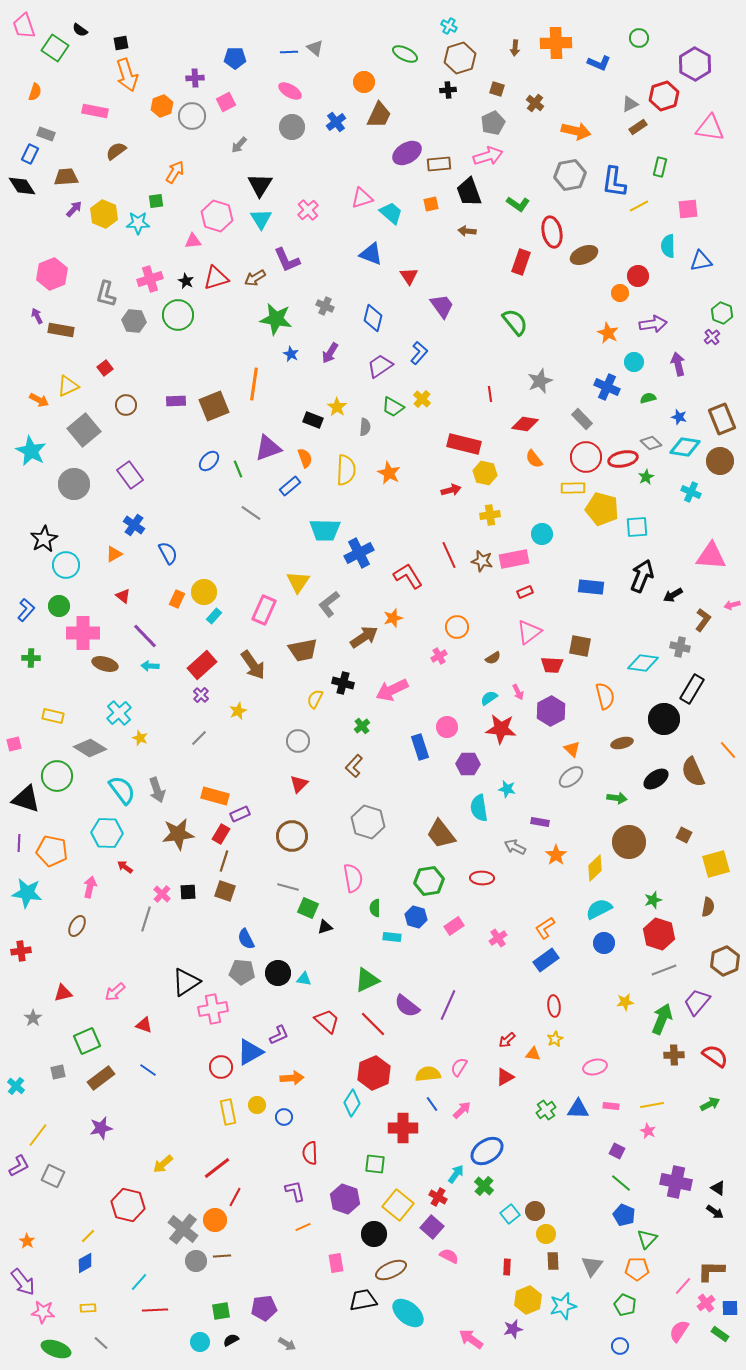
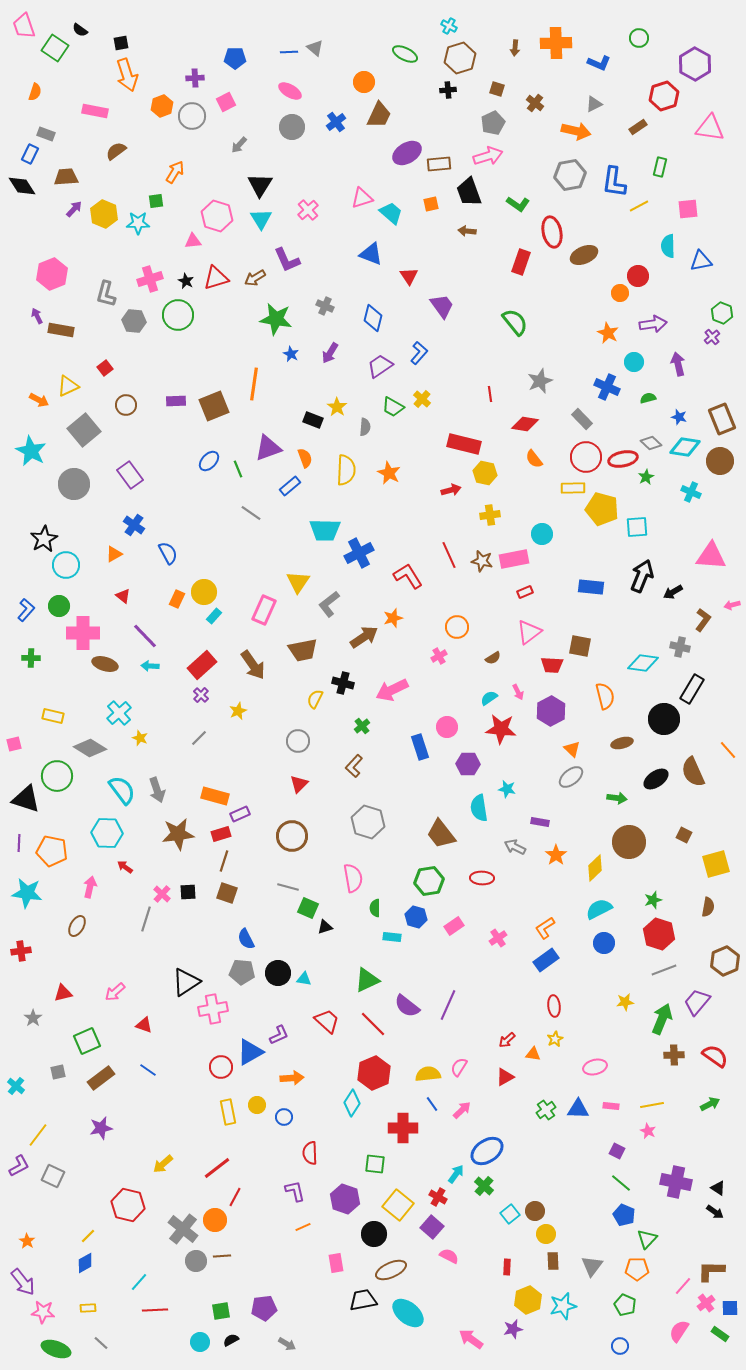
gray triangle at (630, 104): moved 36 px left
black arrow at (673, 595): moved 3 px up
red rectangle at (221, 834): rotated 42 degrees clockwise
brown square at (225, 891): moved 2 px right, 2 px down
